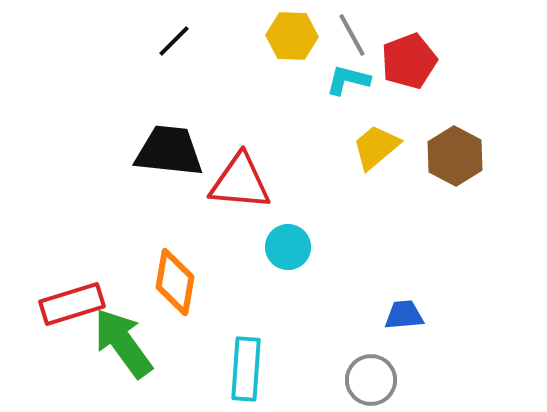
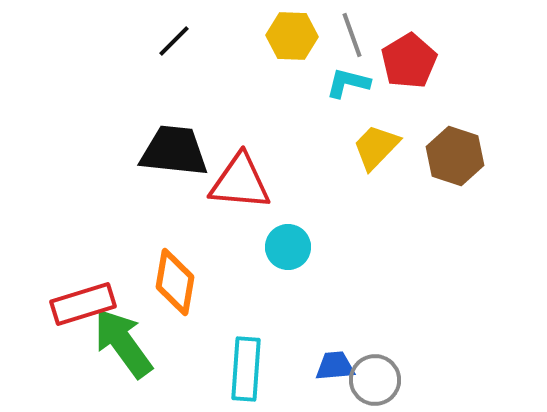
gray line: rotated 9 degrees clockwise
red pentagon: rotated 10 degrees counterclockwise
cyan L-shape: moved 3 px down
yellow trapezoid: rotated 6 degrees counterclockwise
black trapezoid: moved 5 px right
brown hexagon: rotated 10 degrees counterclockwise
red rectangle: moved 11 px right
blue trapezoid: moved 69 px left, 51 px down
gray circle: moved 4 px right
